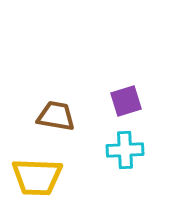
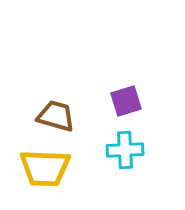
brown trapezoid: rotated 6 degrees clockwise
yellow trapezoid: moved 8 px right, 9 px up
